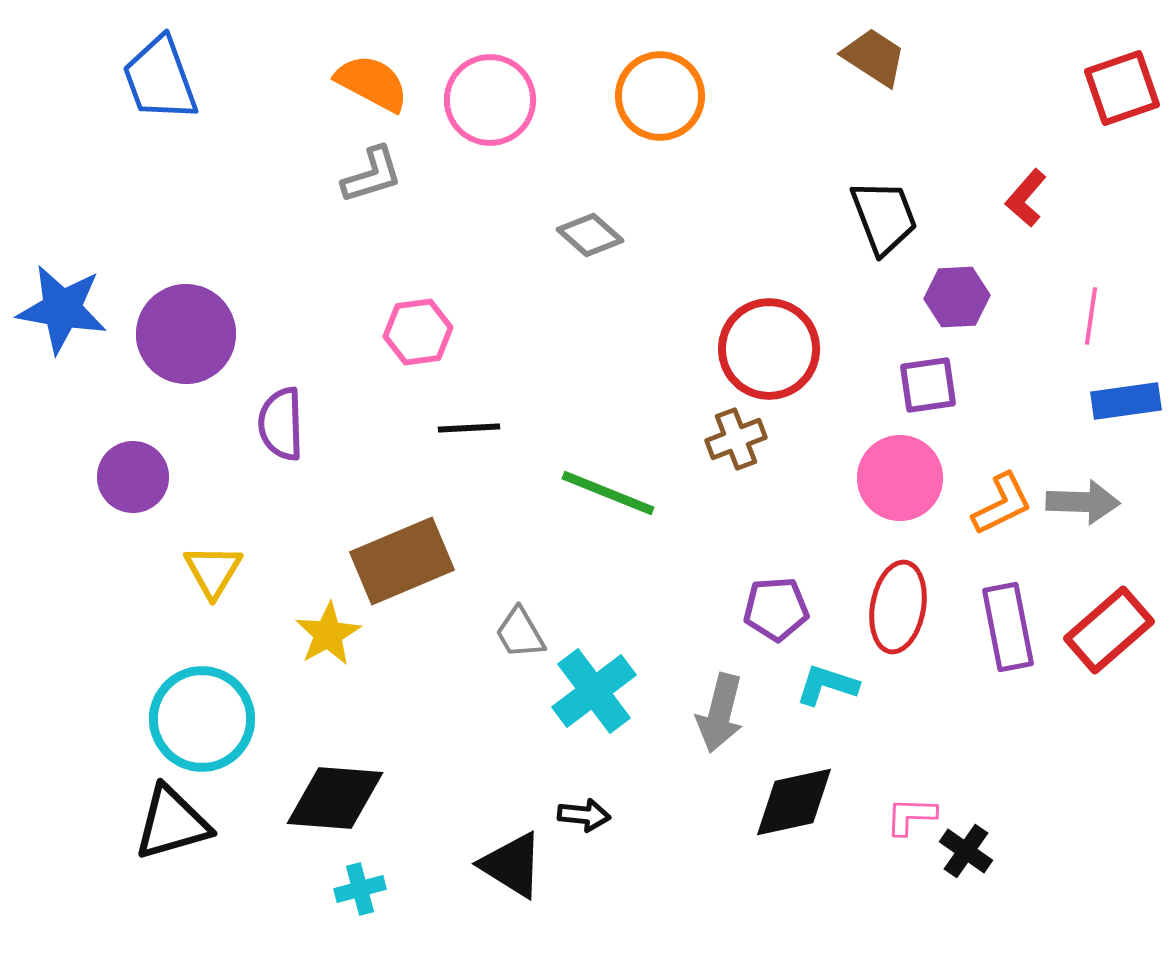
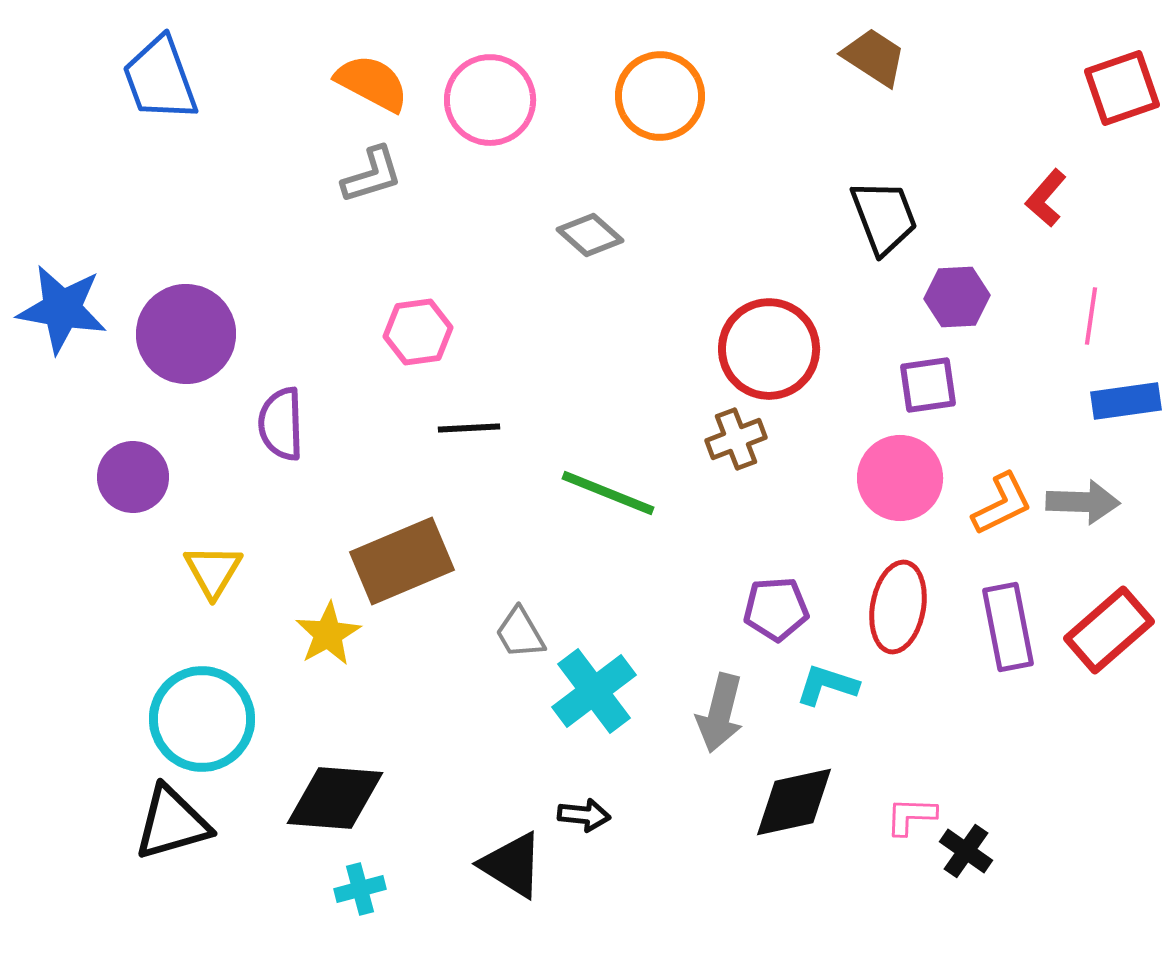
red L-shape at (1026, 198): moved 20 px right
